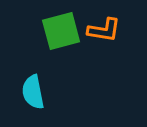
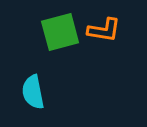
green square: moved 1 px left, 1 px down
